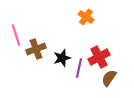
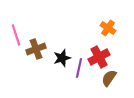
orange cross: moved 22 px right, 11 px down
